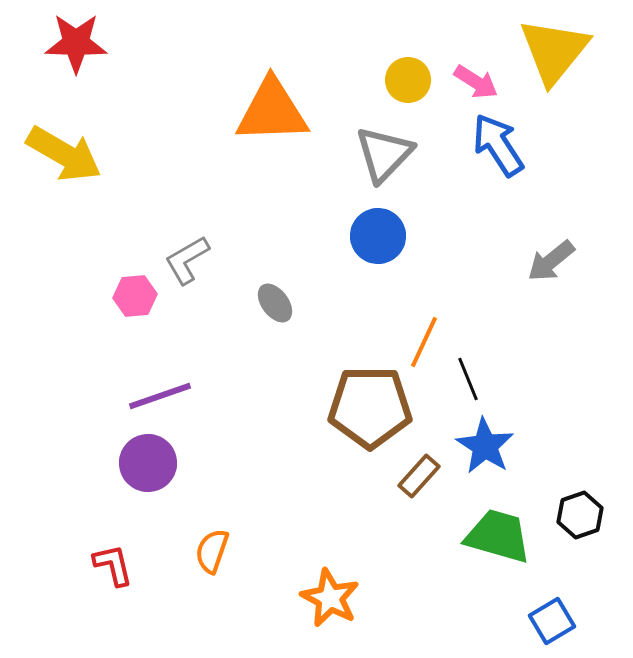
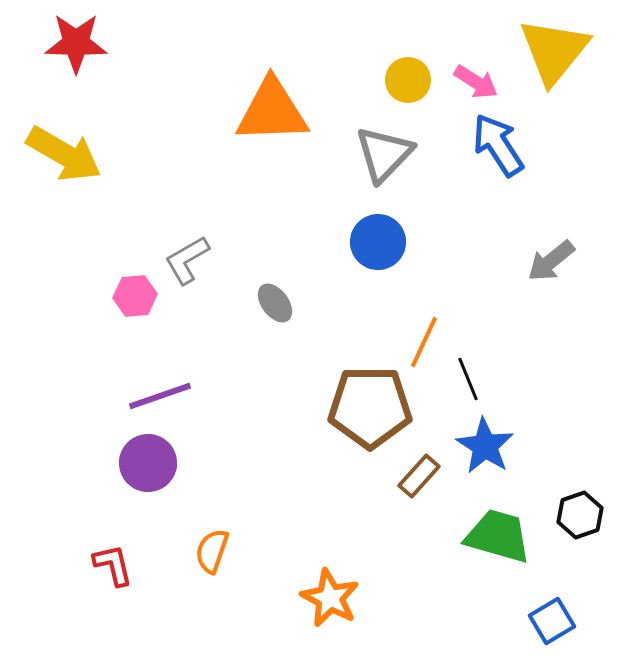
blue circle: moved 6 px down
